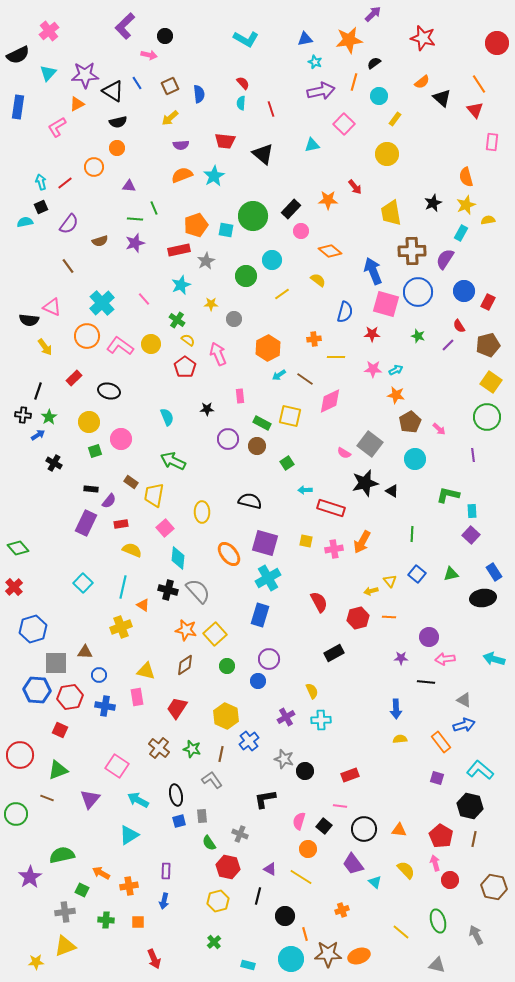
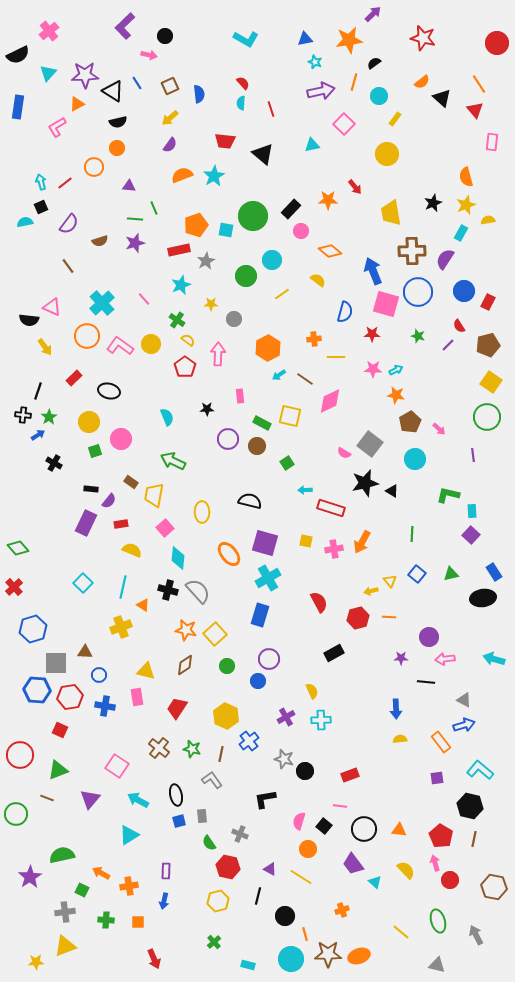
purple semicircle at (181, 145): moved 11 px left; rotated 49 degrees counterclockwise
pink arrow at (218, 354): rotated 25 degrees clockwise
purple square at (437, 778): rotated 24 degrees counterclockwise
